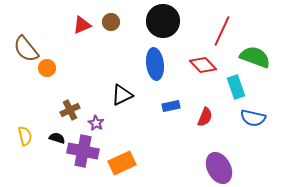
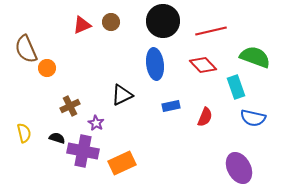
red line: moved 11 px left; rotated 52 degrees clockwise
brown semicircle: rotated 16 degrees clockwise
brown cross: moved 4 px up
yellow semicircle: moved 1 px left, 3 px up
purple ellipse: moved 20 px right
